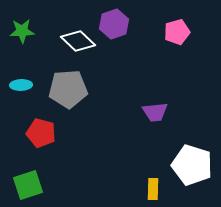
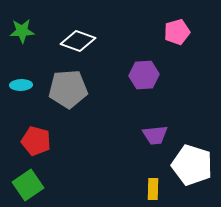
purple hexagon: moved 30 px right, 51 px down; rotated 16 degrees clockwise
white diamond: rotated 24 degrees counterclockwise
purple trapezoid: moved 23 px down
red pentagon: moved 5 px left, 8 px down
green square: rotated 16 degrees counterclockwise
